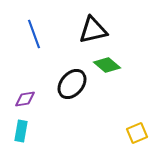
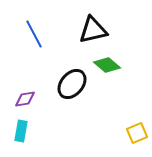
blue line: rotated 8 degrees counterclockwise
